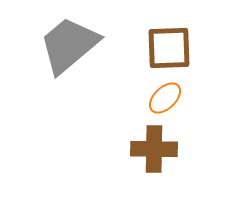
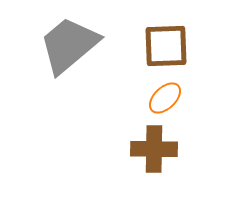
brown square: moved 3 px left, 2 px up
